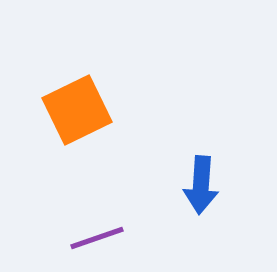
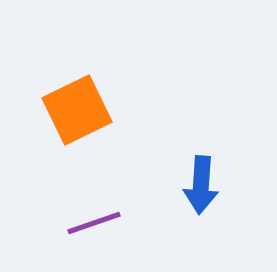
purple line: moved 3 px left, 15 px up
